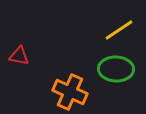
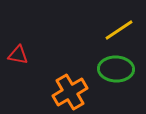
red triangle: moved 1 px left, 1 px up
orange cross: rotated 36 degrees clockwise
